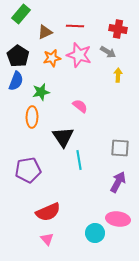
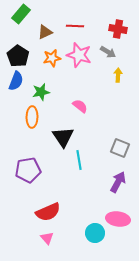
gray square: rotated 18 degrees clockwise
pink triangle: moved 1 px up
